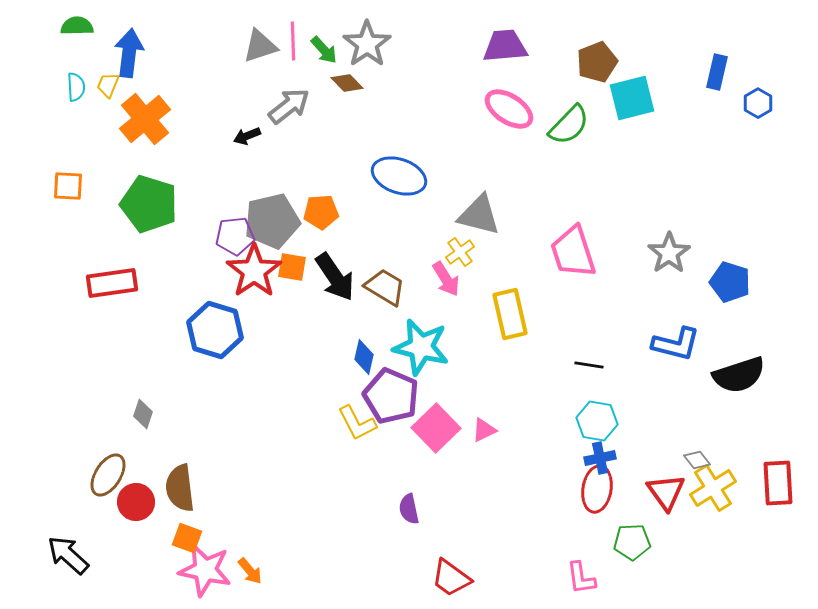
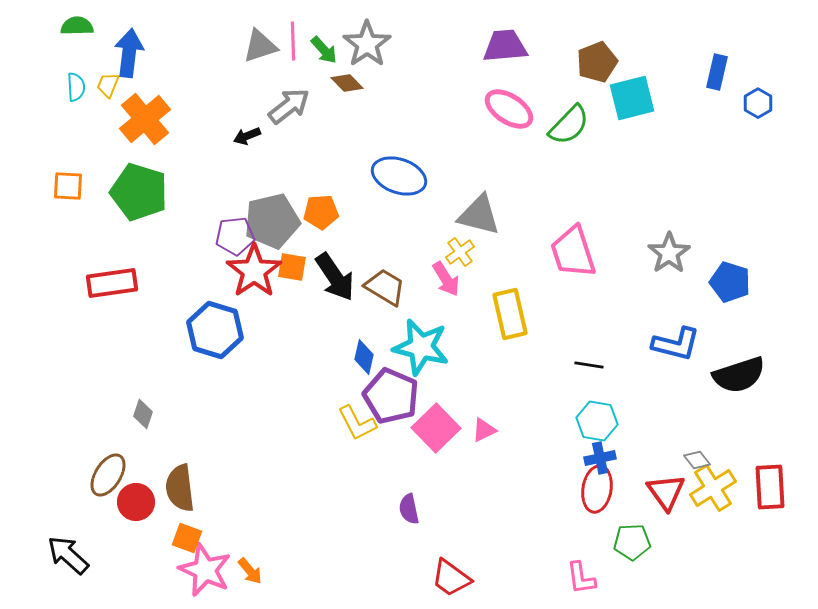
green pentagon at (149, 204): moved 10 px left, 12 px up
red rectangle at (778, 483): moved 8 px left, 4 px down
pink star at (205, 570): rotated 12 degrees clockwise
